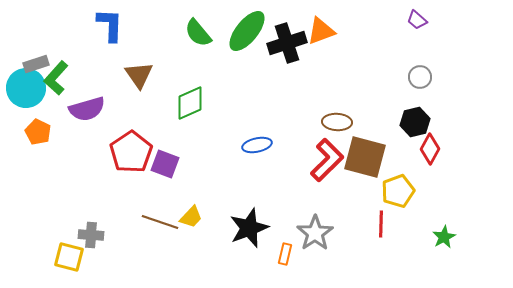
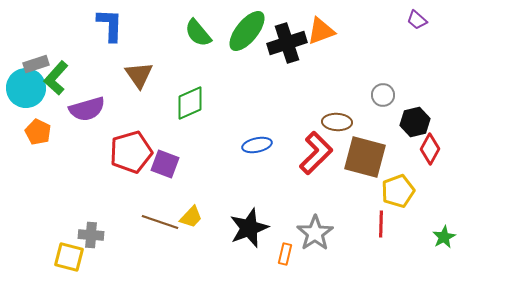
gray circle: moved 37 px left, 18 px down
red pentagon: rotated 18 degrees clockwise
red L-shape: moved 11 px left, 7 px up
